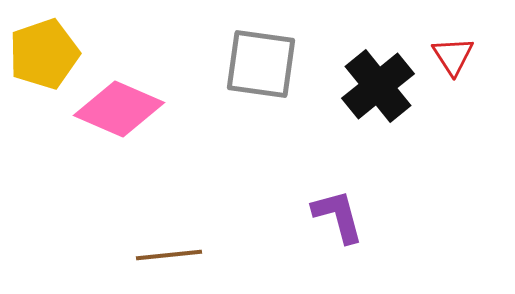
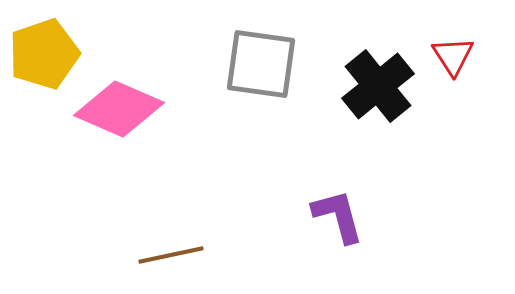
brown line: moved 2 px right; rotated 6 degrees counterclockwise
